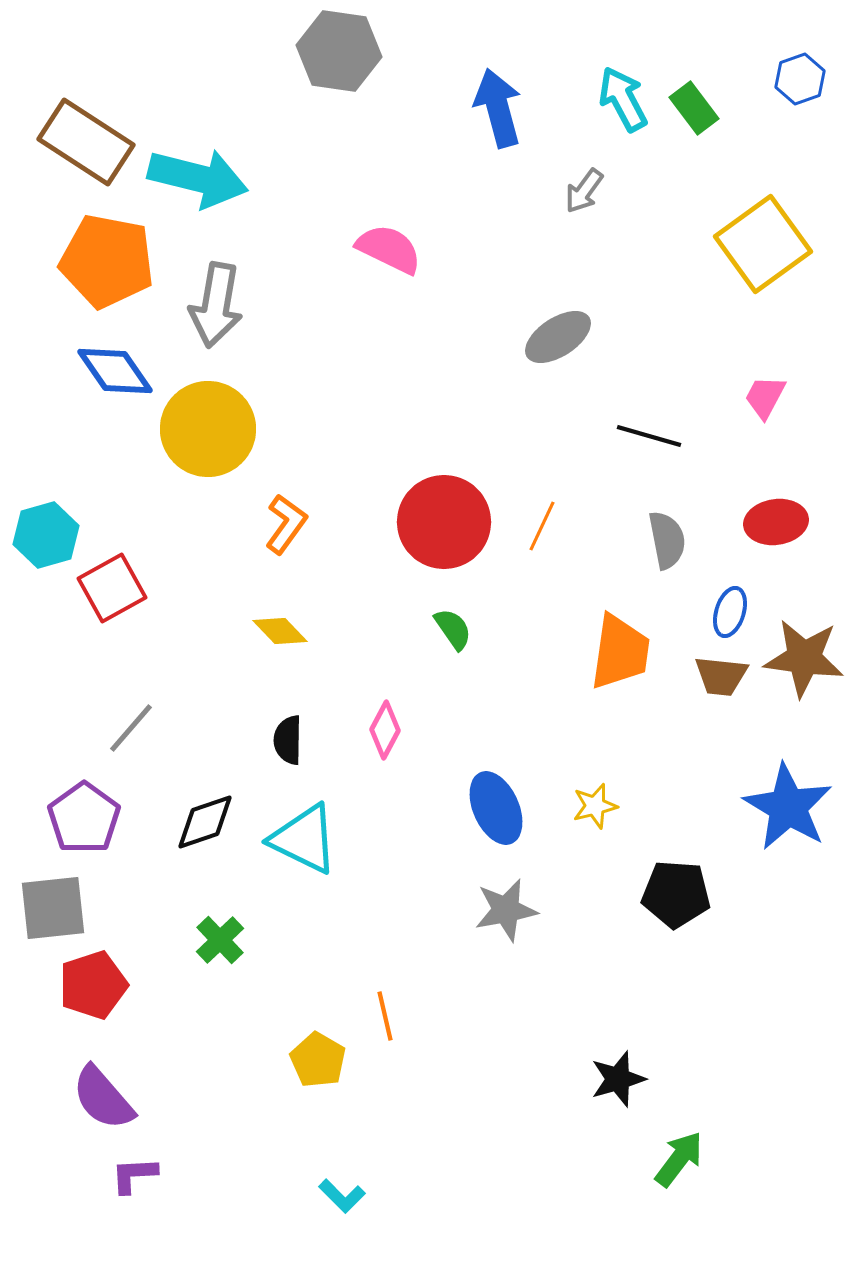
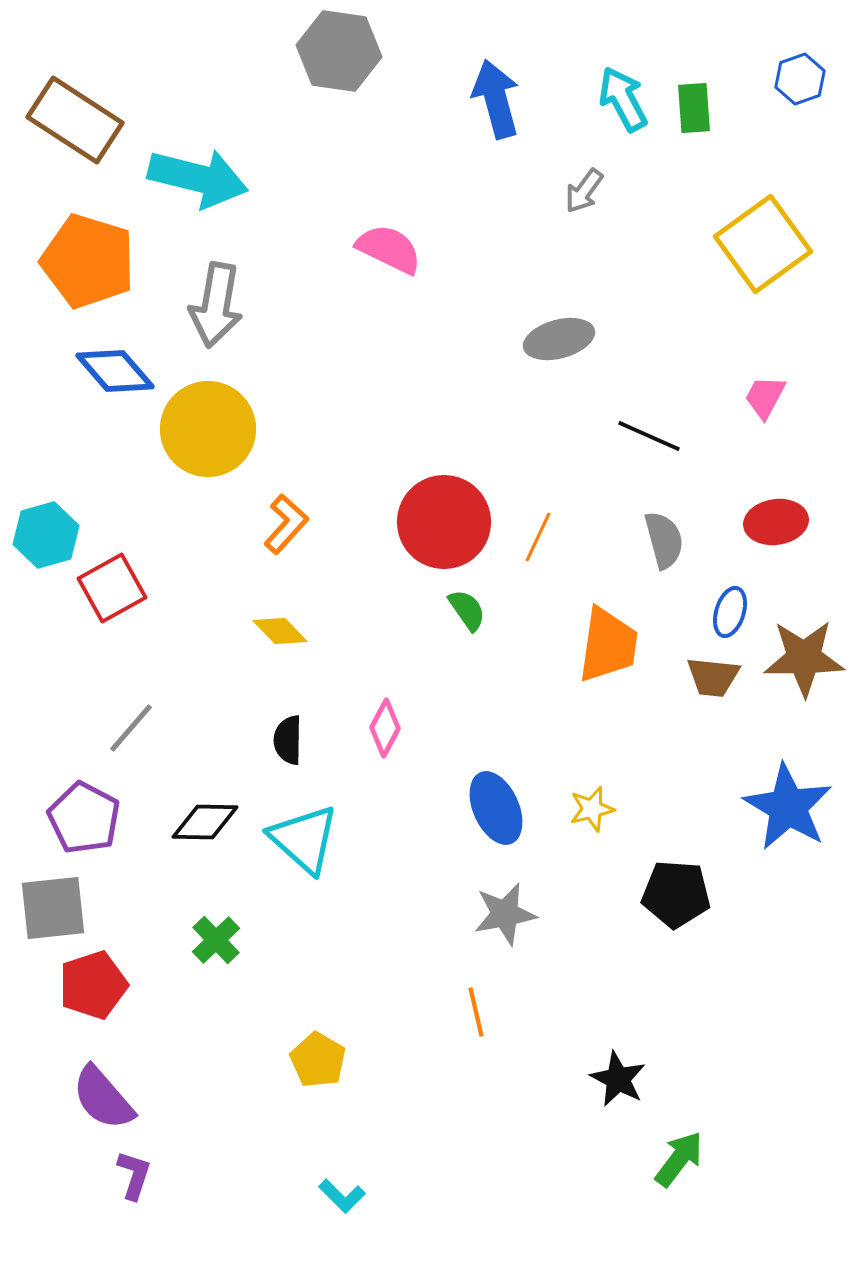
blue arrow at (498, 108): moved 2 px left, 9 px up
green rectangle at (694, 108): rotated 33 degrees clockwise
brown rectangle at (86, 142): moved 11 px left, 22 px up
orange pentagon at (107, 261): moved 19 px left; rotated 6 degrees clockwise
gray ellipse at (558, 337): moved 1 px right, 2 px down; rotated 18 degrees clockwise
blue diamond at (115, 371): rotated 6 degrees counterclockwise
black line at (649, 436): rotated 8 degrees clockwise
orange L-shape at (286, 524): rotated 6 degrees clockwise
orange line at (542, 526): moved 4 px left, 11 px down
gray semicircle at (667, 540): moved 3 px left; rotated 4 degrees counterclockwise
green semicircle at (453, 629): moved 14 px right, 19 px up
orange trapezoid at (620, 652): moved 12 px left, 7 px up
brown star at (804, 658): rotated 8 degrees counterclockwise
brown trapezoid at (721, 676): moved 8 px left, 1 px down
pink diamond at (385, 730): moved 2 px up
yellow star at (595, 806): moved 3 px left, 3 px down
purple pentagon at (84, 818): rotated 8 degrees counterclockwise
black diamond at (205, 822): rotated 20 degrees clockwise
cyan triangle at (304, 839): rotated 16 degrees clockwise
gray star at (506, 910): moved 1 px left, 4 px down
green cross at (220, 940): moved 4 px left
orange line at (385, 1016): moved 91 px right, 4 px up
black star at (618, 1079): rotated 28 degrees counterclockwise
purple L-shape at (134, 1175): rotated 111 degrees clockwise
